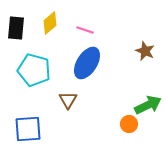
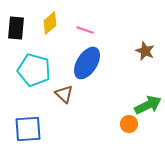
brown triangle: moved 4 px left, 6 px up; rotated 18 degrees counterclockwise
